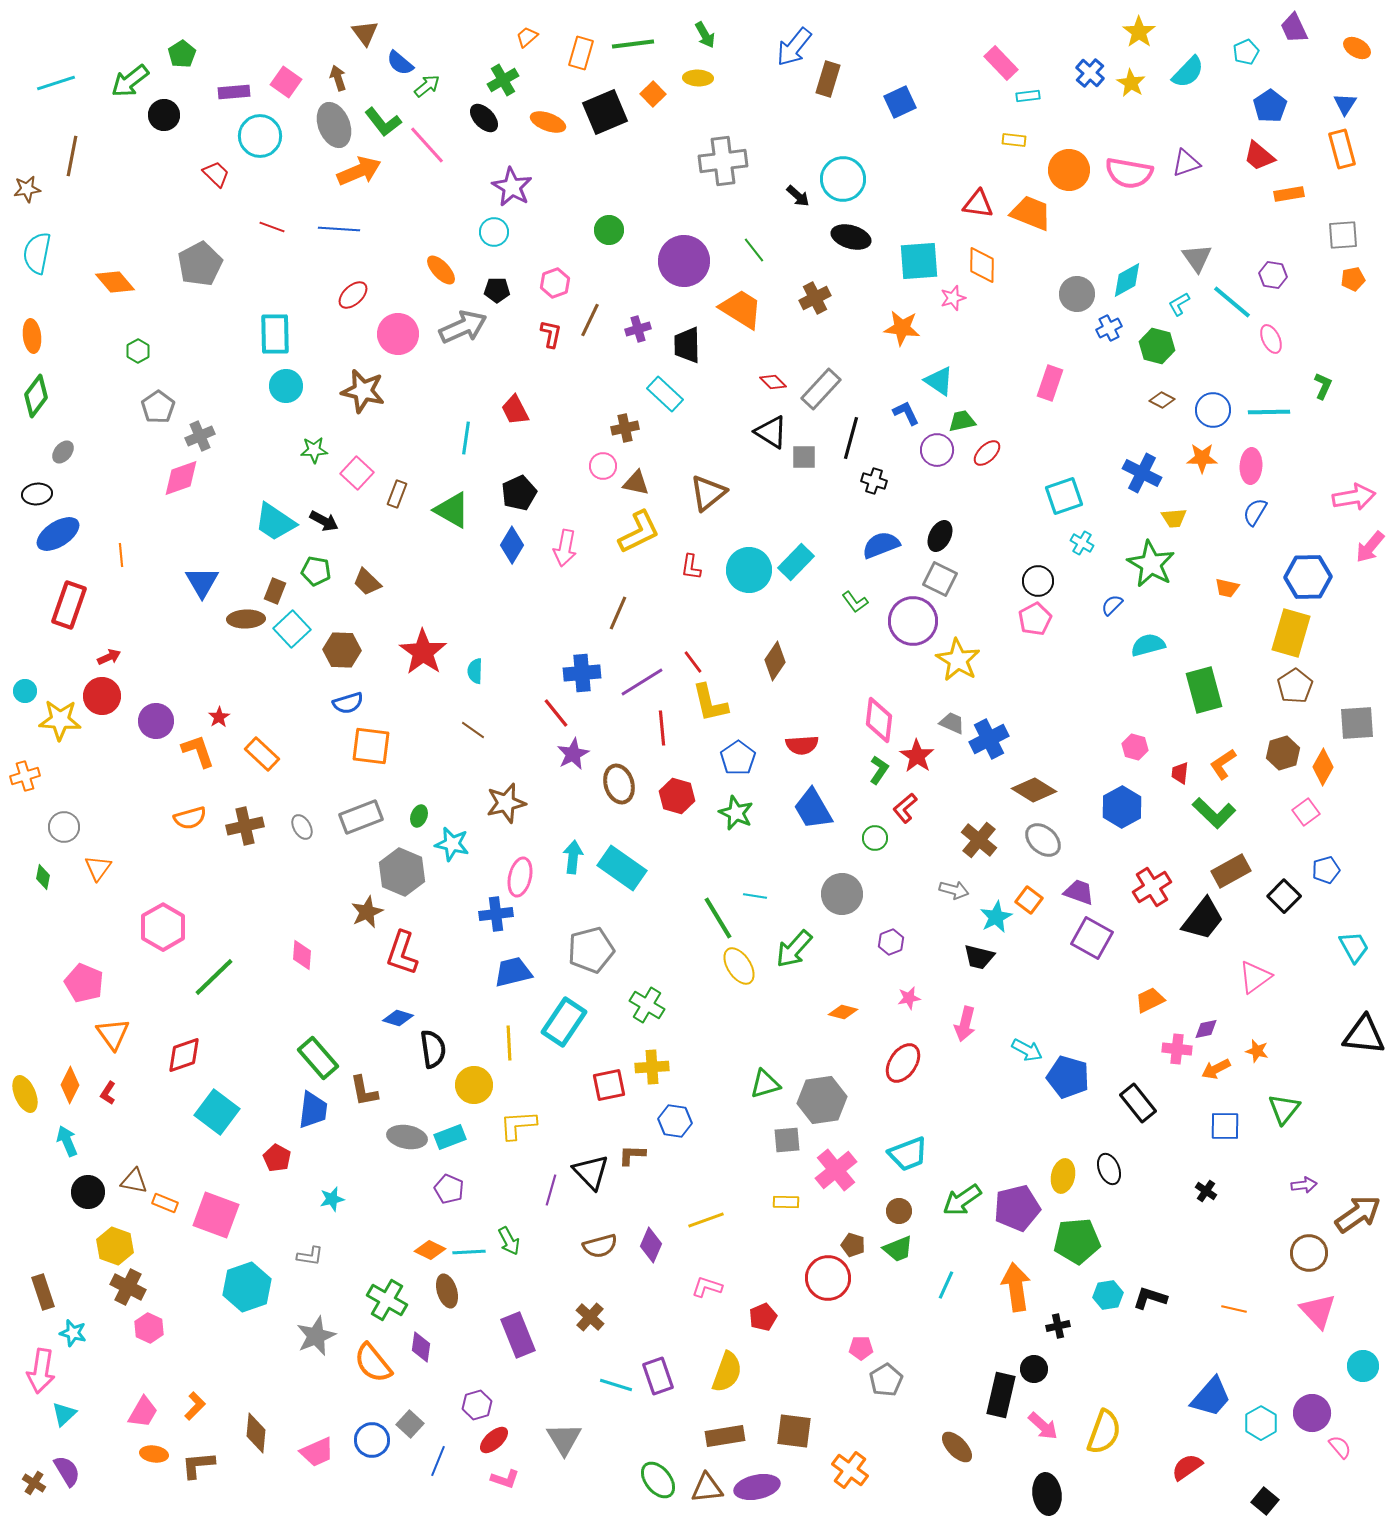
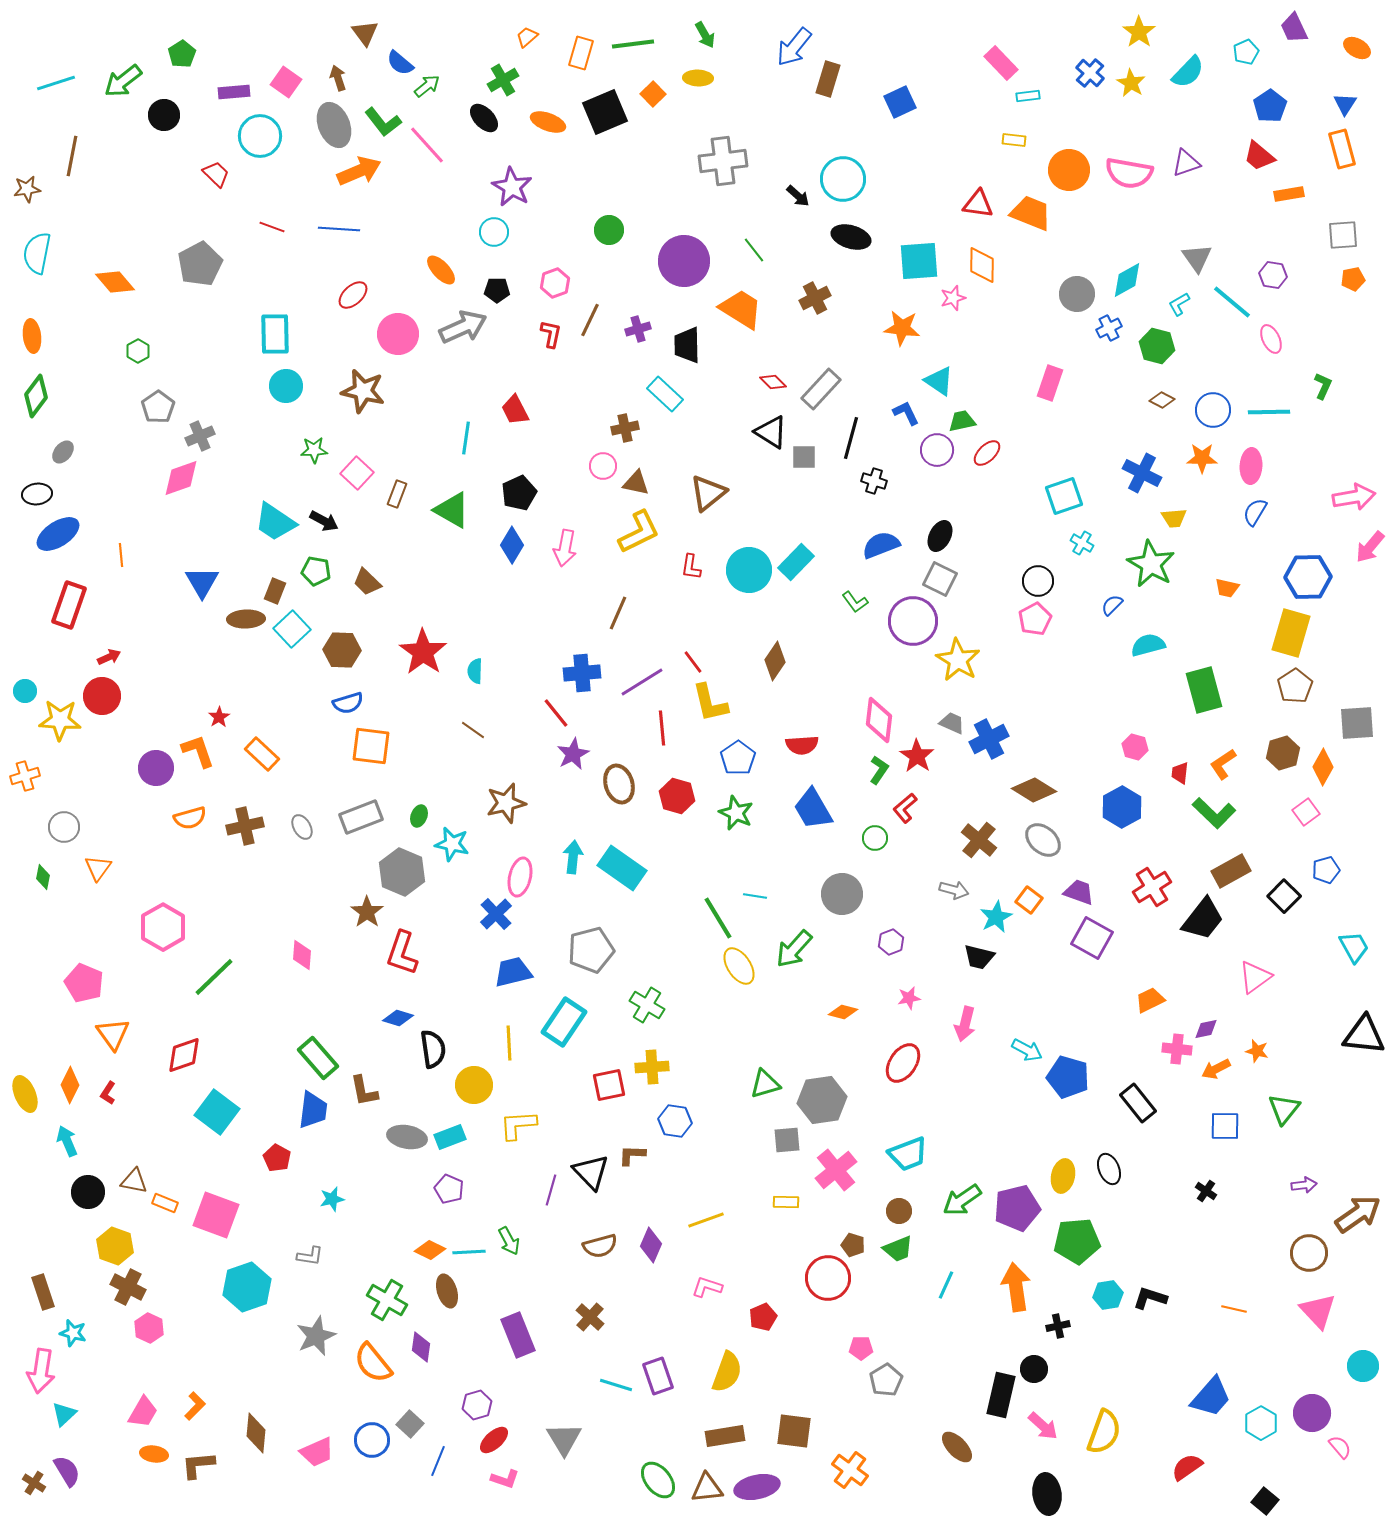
green arrow at (130, 81): moved 7 px left
purple circle at (156, 721): moved 47 px down
brown star at (367, 912): rotated 12 degrees counterclockwise
blue cross at (496, 914): rotated 36 degrees counterclockwise
